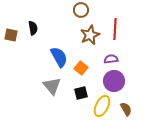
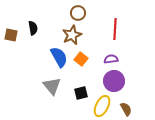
brown circle: moved 3 px left, 3 px down
brown star: moved 18 px left
orange square: moved 9 px up
